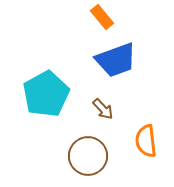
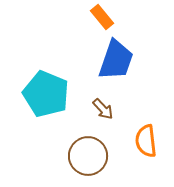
blue trapezoid: rotated 51 degrees counterclockwise
cyan pentagon: rotated 21 degrees counterclockwise
